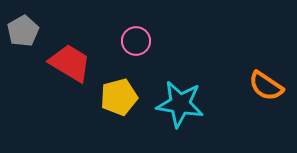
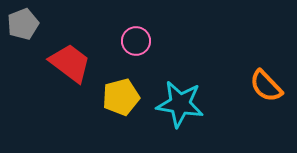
gray pentagon: moved 7 px up; rotated 8 degrees clockwise
red trapezoid: rotated 6 degrees clockwise
orange semicircle: rotated 12 degrees clockwise
yellow pentagon: moved 2 px right
